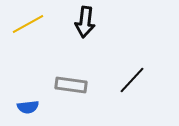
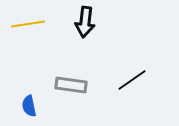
yellow line: rotated 20 degrees clockwise
black line: rotated 12 degrees clockwise
blue semicircle: moved 1 px right, 1 px up; rotated 85 degrees clockwise
